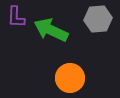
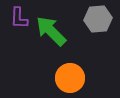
purple L-shape: moved 3 px right, 1 px down
green arrow: moved 1 px down; rotated 20 degrees clockwise
